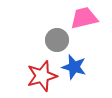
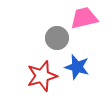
gray circle: moved 2 px up
blue star: moved 3 px right
